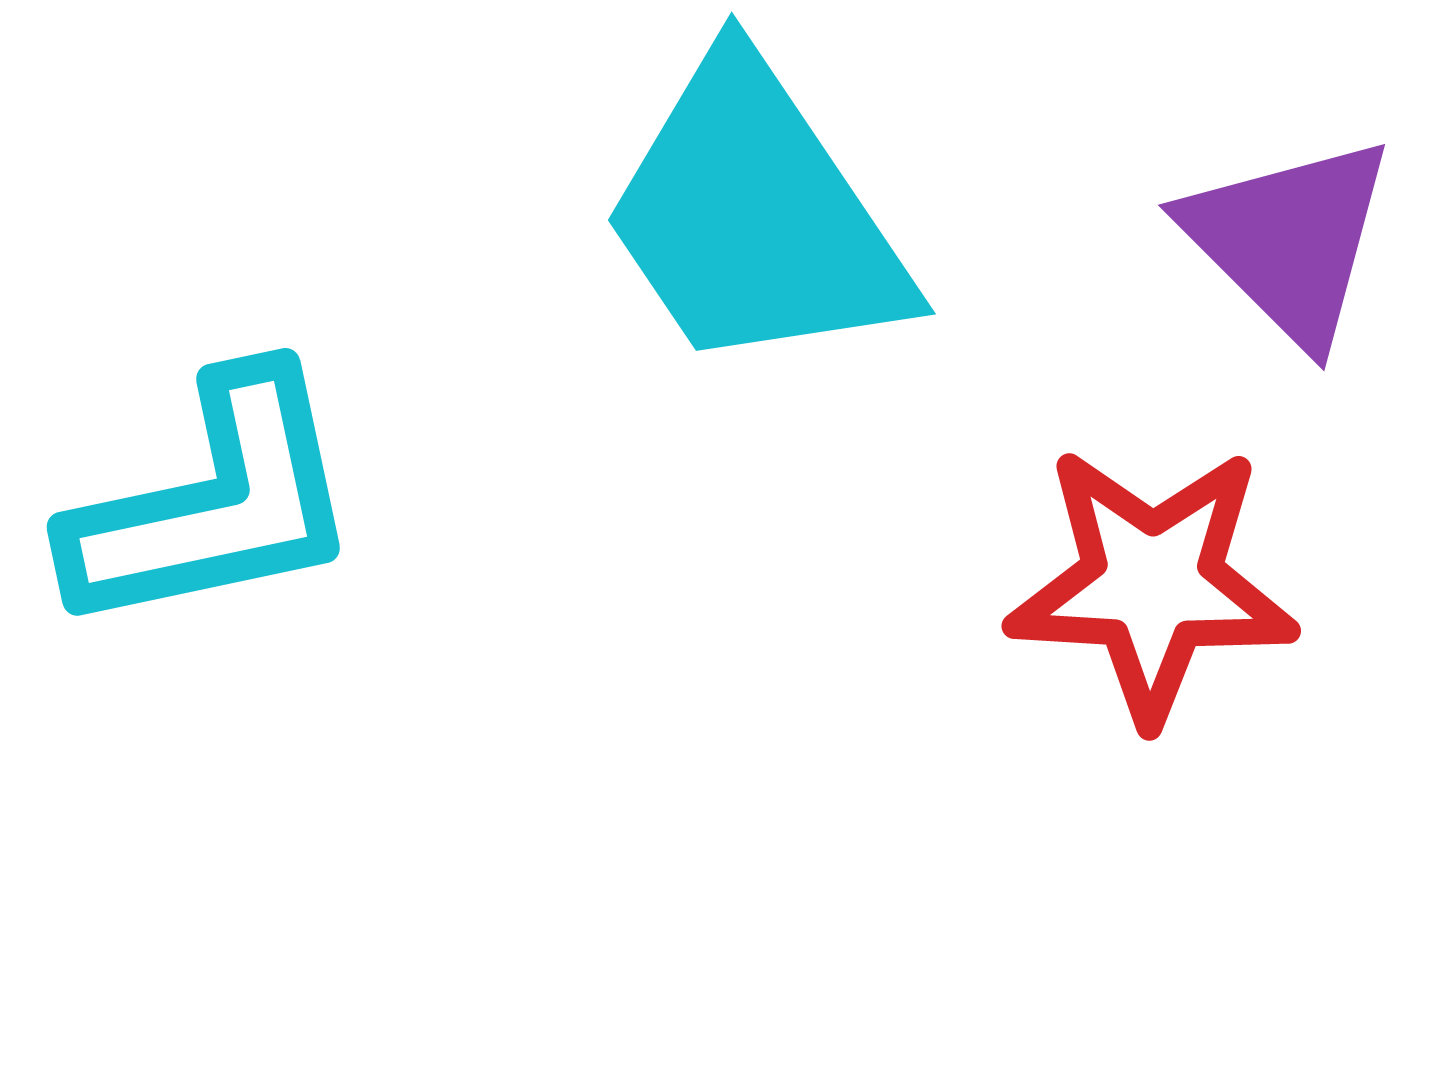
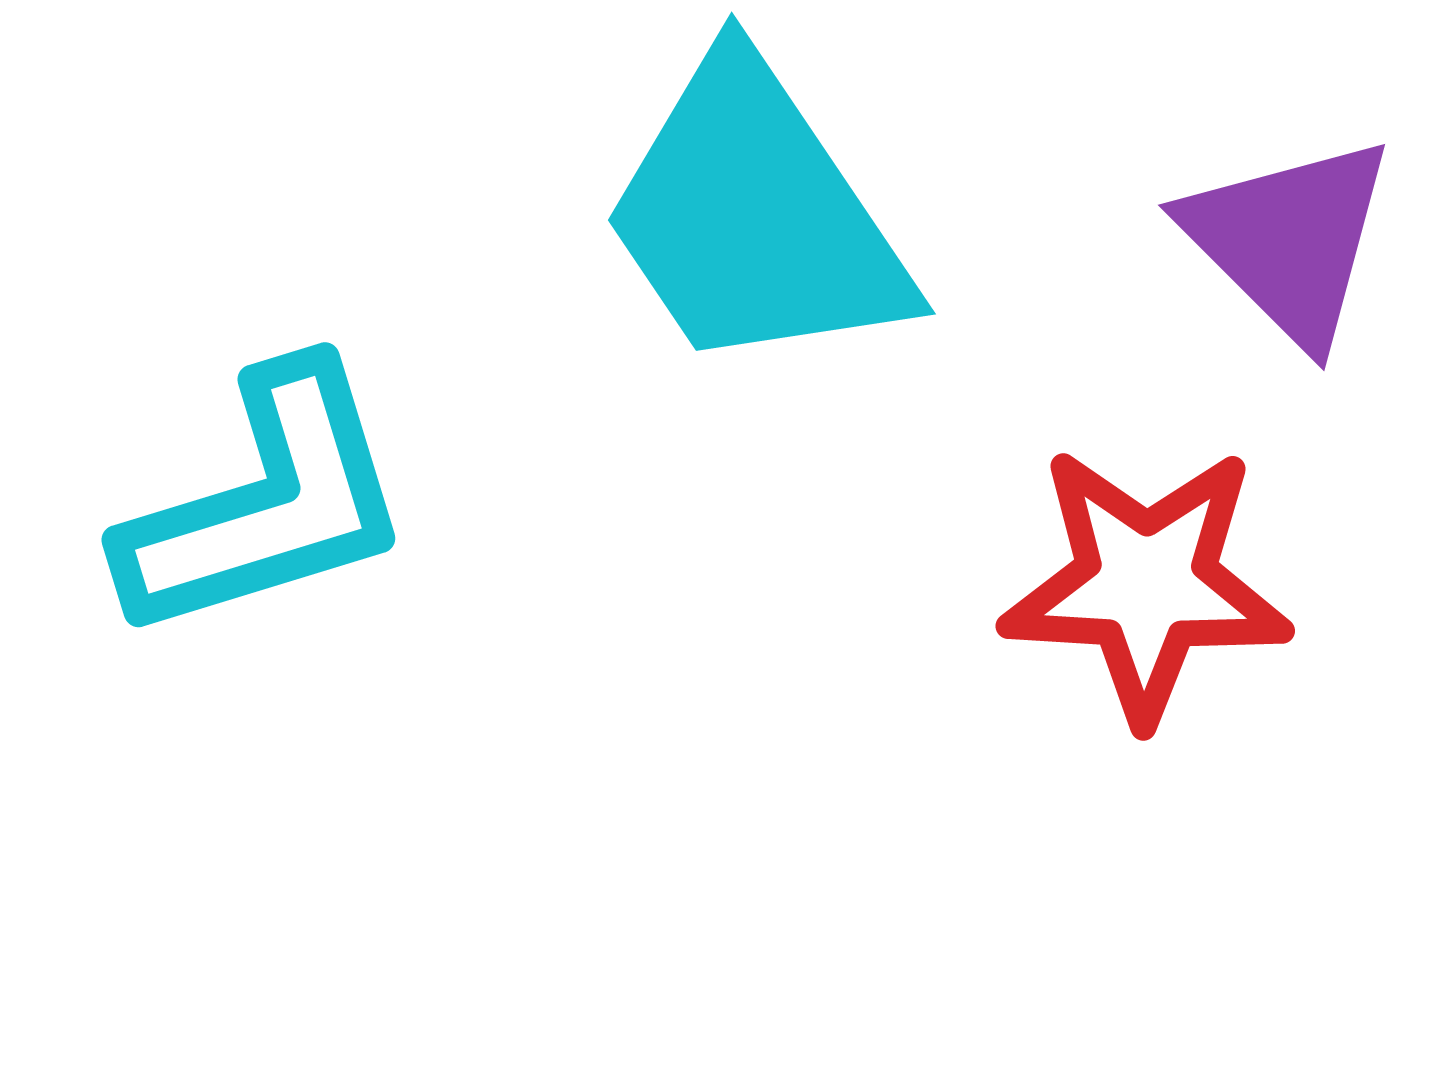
cyan L-shape: moved 52 px right; rotated 5 degrees counterclockwise
red star: moved 6 px left
